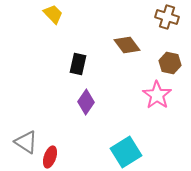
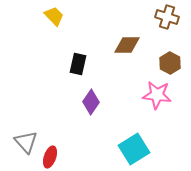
yellow trapezoid: moved 1 px right, 2 px down
brown diamond: rotated 52 degrees counterclockwise
brown hexagon: rotated 15 degrees clockwise
pink star: rotated 28 degrees counterclockwise
purple diamond: moved 5 px right
gray triangle: rotated 15 degrees clockwise
cyan square: moved 8 px right, 3 px up
